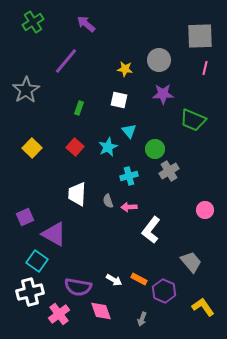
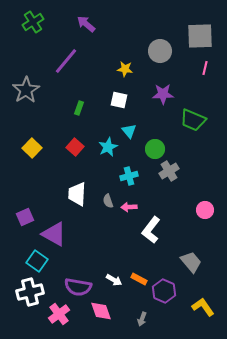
gray circle: moved 1 px right, 9 px up
